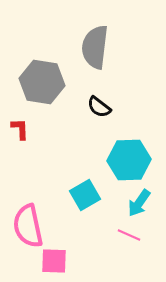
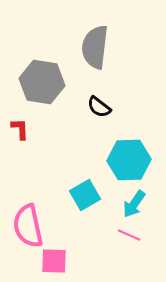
cyan arrow: moved 5 px left, 1 px down
